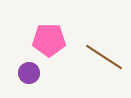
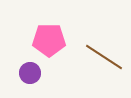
purple circle: moved 1 px right
